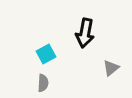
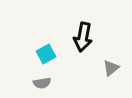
black arrow: moved 2 px left, 4 px down
gray semicircle: moved 1 px left; rotated 78 degrees clockwise
